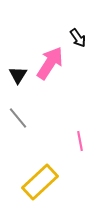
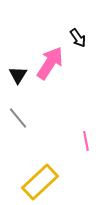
pink line: moved 6 px right
